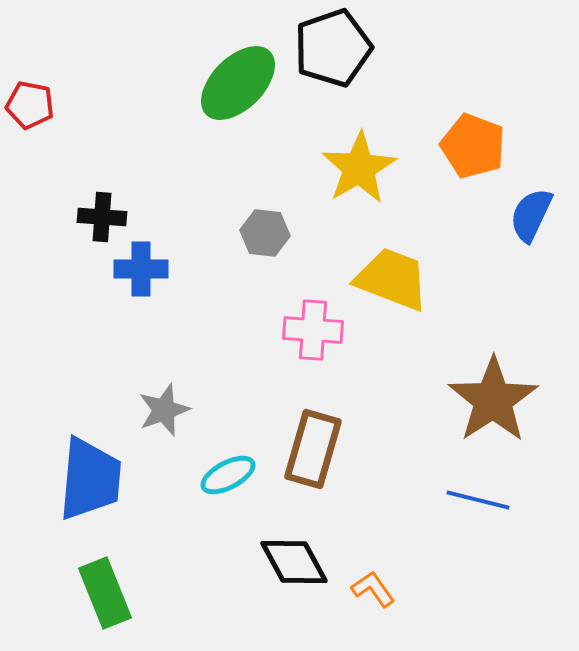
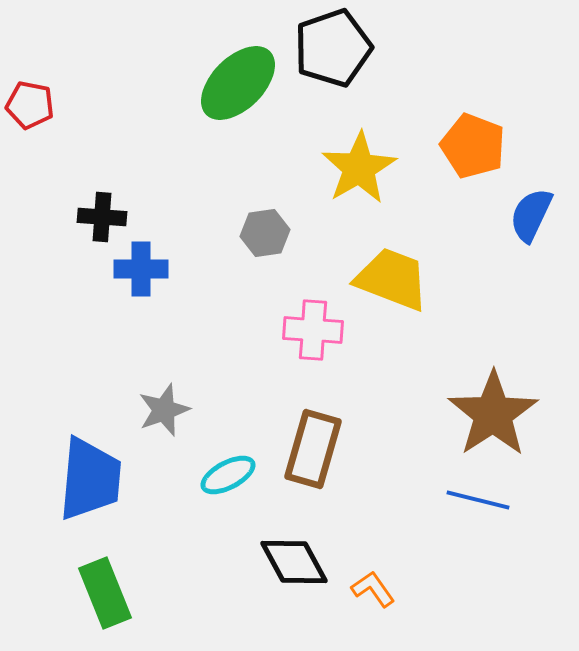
gray hexagon: rotated 15 degrees counterclockwise
brown star: moved 14 px down
